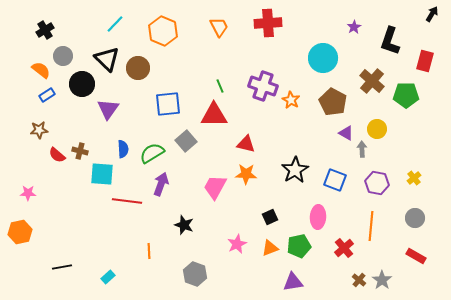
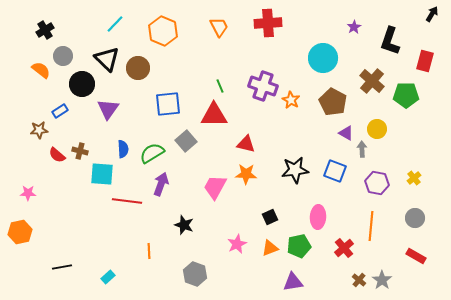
blue rectangle at (47, 95): moved 13 px right, 16 px down
black star at (295, 170): rotated 24 degrees clockwise
blue square at (335, 180): moved 9 px up
